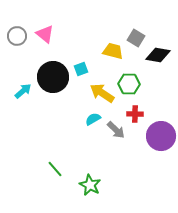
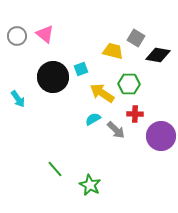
cyan arrow: moved 5 px left, 8 px down; rotated 96 degrees clockwise
